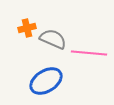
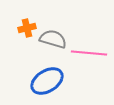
gray semicircle: rotated 8 degrees counterclockwise
blue ellipse: moved 1 px right
